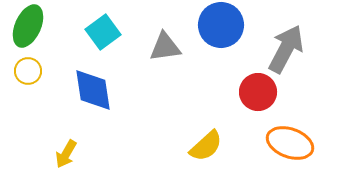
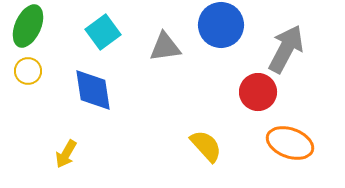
yellow semicircle: rotated 90 degrees counterclockwise
